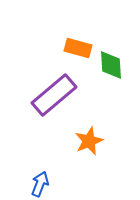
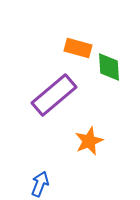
green diamond: moved 2 px left, 2 px down
